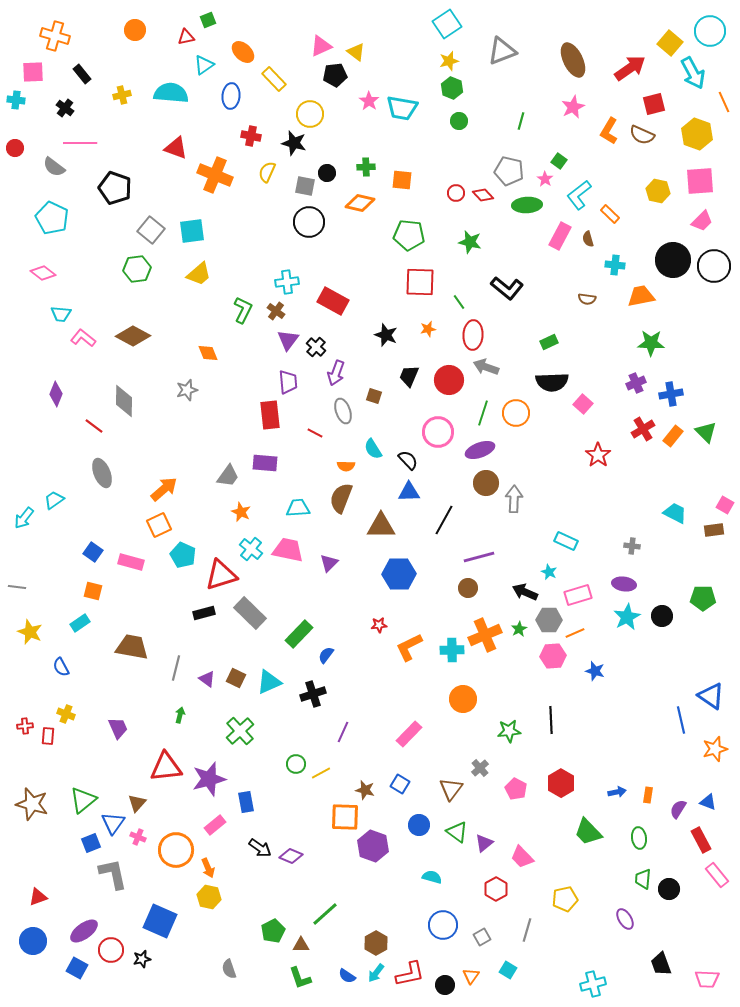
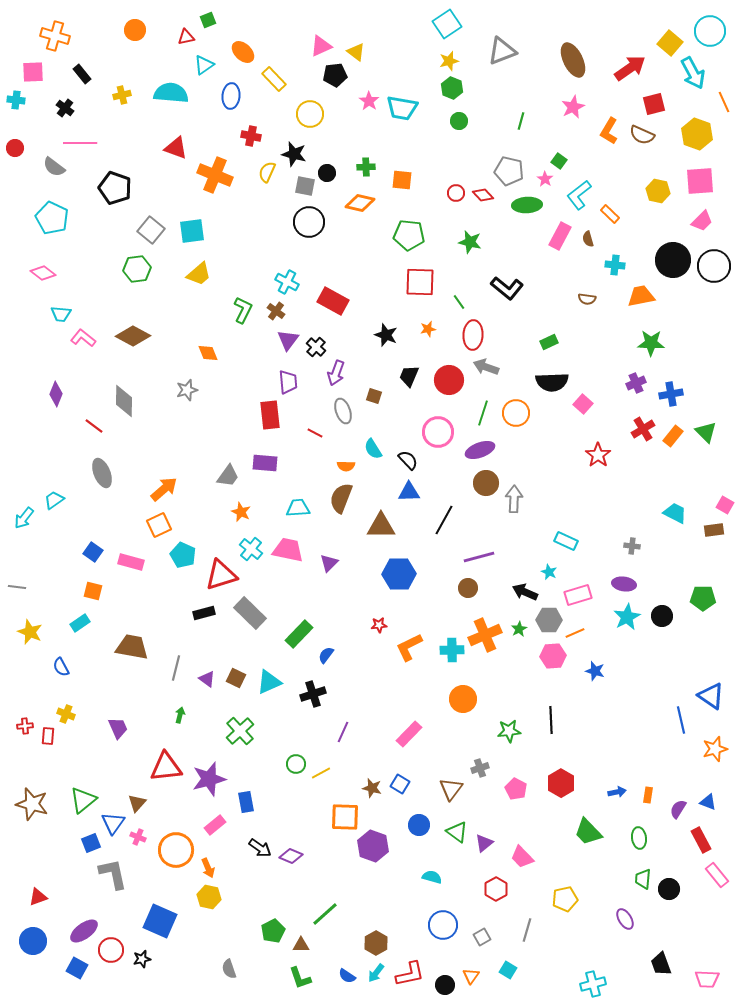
black star at (294, 143): moved 11 px down
cyan cross at (287, 282): rotated 35 degrees clockwise
gray cross at (480, 768): rotated 24 degrees clockwise
brown star at (365, 790): moved 7 px right, 2 px up
